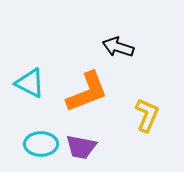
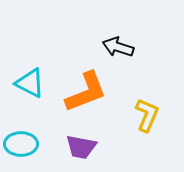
orange L-shape: moved 1 px left
cyan ellipse: moved 20 px left
